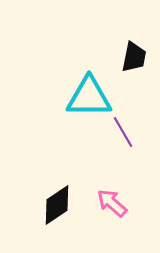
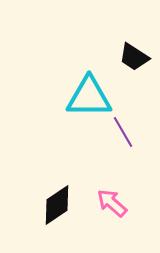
black trapezoid: rotated 112 degrees clockwise
